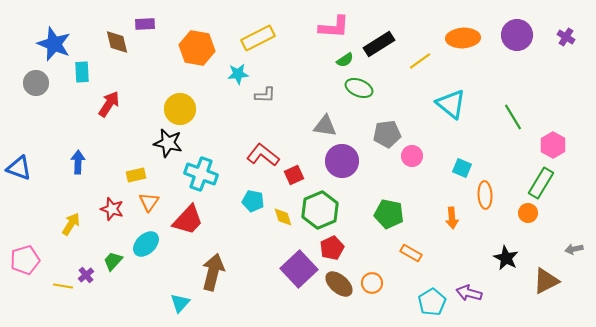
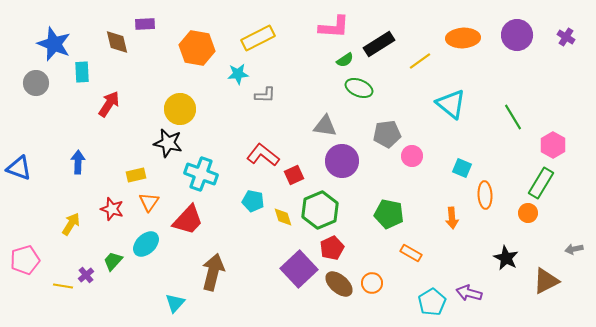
cyan triangle at (180, 303): moved 5 px left
